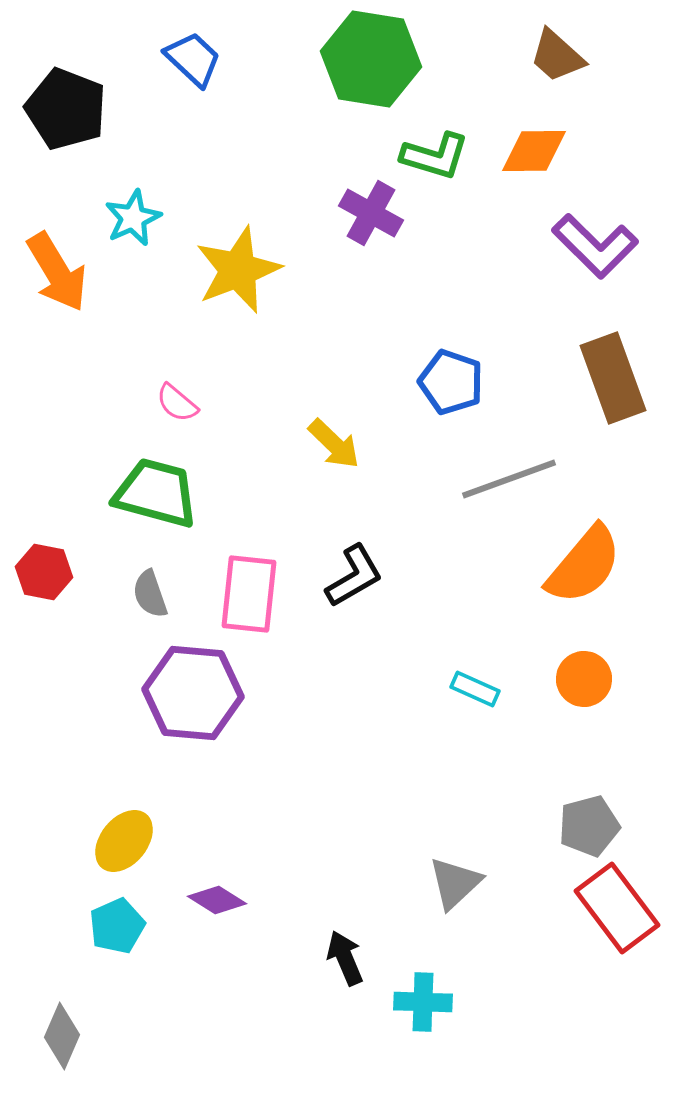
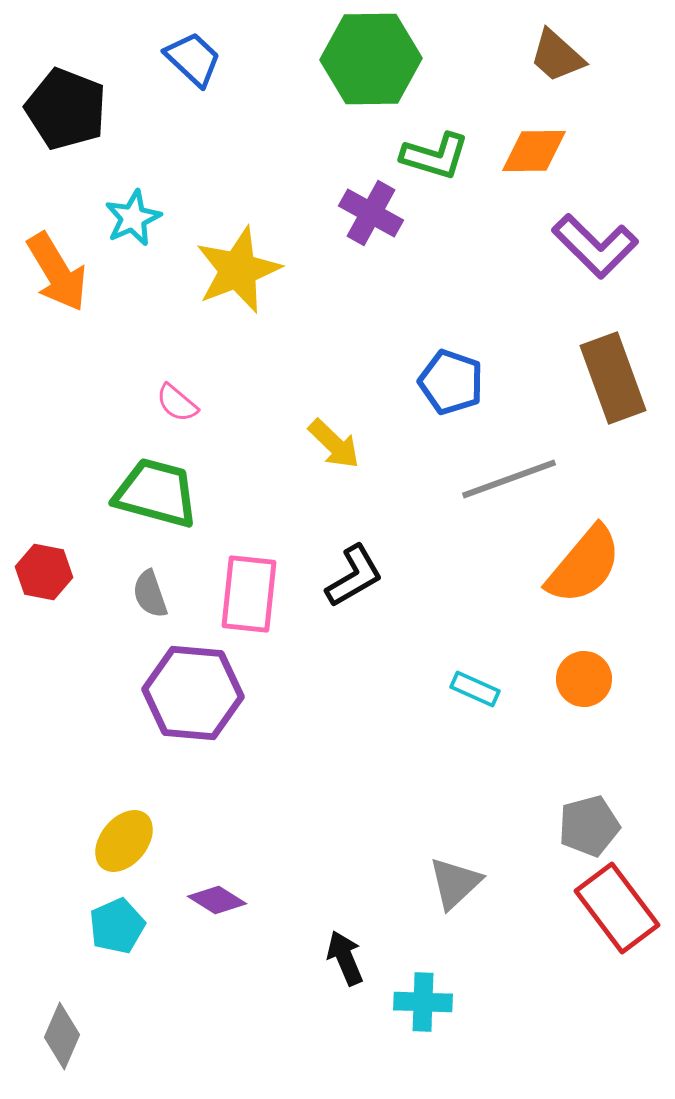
green hexagon: rotated 10 degrees counterclockwise
